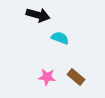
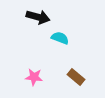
black arrow: moved 2 px down
pink star: moved 13 px left
